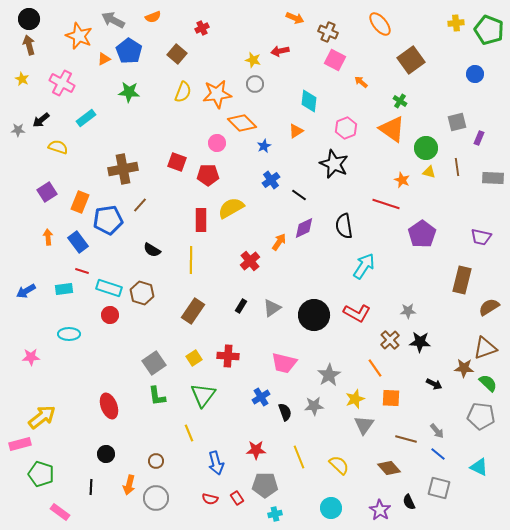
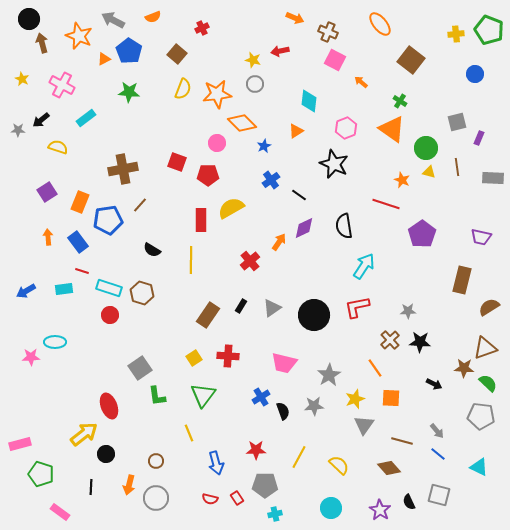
yellow cross at (456, 23): moved 11 px down
brown arrow at (29, 45): moved 13 px right, 2 px up
brown square at (411, 60): rotated 16 degrees counterclockwise
pink cross at (62, 83): moved 2 px down
yellow semicircle at (183, 92): moved 3 px up
brown rectangle at (193, 311): moved 15 px right, 4 px down
red L-shape at (357, 313): moved 6 px up; rotated 140 degrees clockwise
cyan ellipse at (69, 334): moved 14 px left, 8 px down
gray square at (154, 363): moved 14 px left, 5 px down
black semicircle at (285, 412): moved 2 px left, 1 px up
yellow arrow at (42, 417): moved 42 px right, 17 px down
brown line at (406, 439): moved 4 px left, 2 px down
yellow line at (299, 457): rotated 50 degrees clockwise
gray square at (439, 488): moved 7 px down
